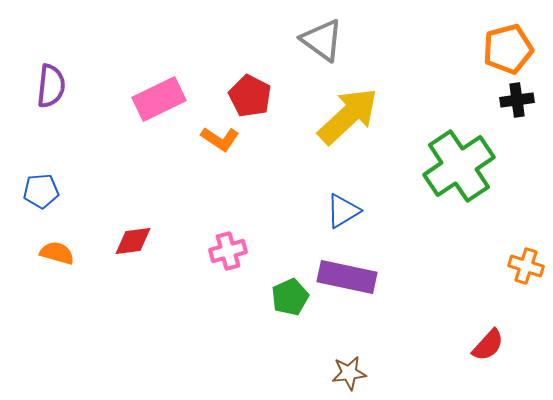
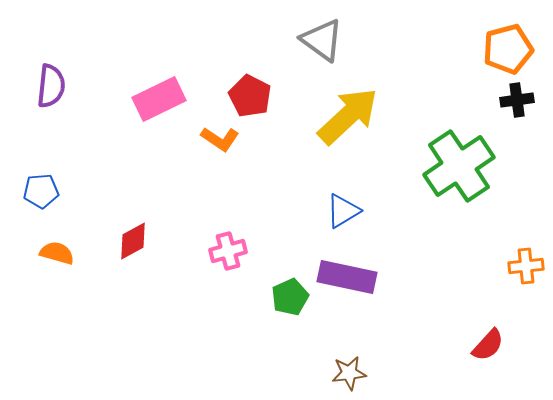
red diamond: rotated 21 degrees counterclockwise
orange cross: rotated 24 degrees counterclockwise
